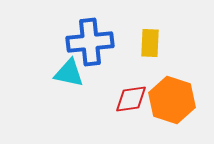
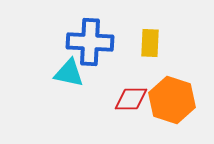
blue cross: rotated 9 degrees clockwise
red diamond: rotated 8 degrees clockwise
